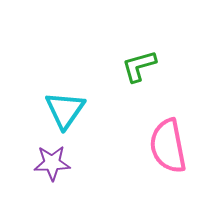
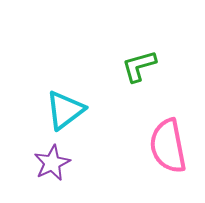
cyan triangle: rotated 18 degrees clockwise
purple star: rotated 24 degrees counterclockwise
